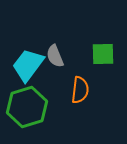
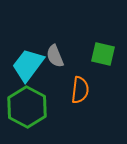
green square: rotated 15 degrees clockwise
green hexagon: rotated 15 degrees counterclockwise
